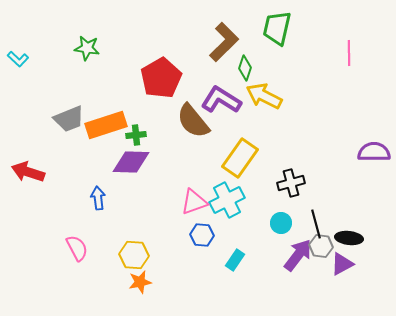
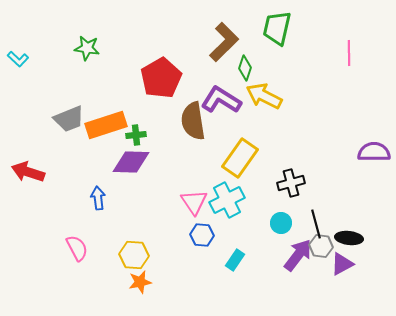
brown semicircle: rotated 30 degrees clockwise
pink triangle: rotated 44 degrees counterclockwise
